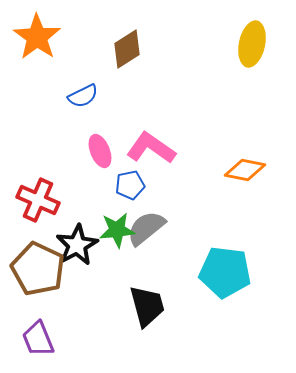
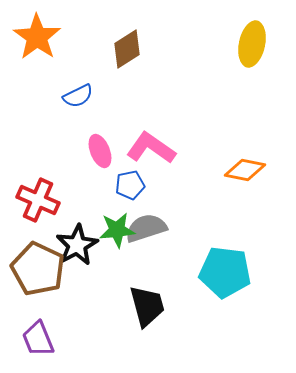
blue semicircle: moved 5 px left
gray semicircle: rotated 21 degrees clockwise
